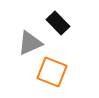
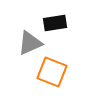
black rectangle: moved 3 px left; rotated 55 degrees counterclockwise
